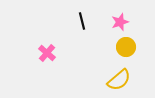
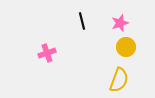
pink star: moved 1 px down
pink cross: rotated 30 degrees clockwise
yellow semicircle: rotated 30 degrees counterclockwise
